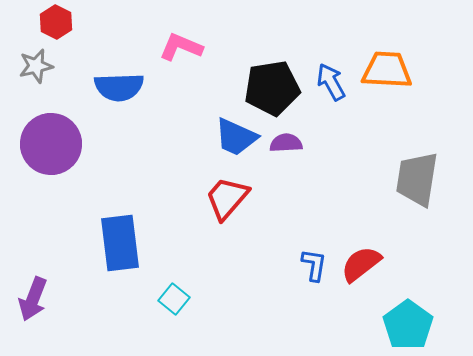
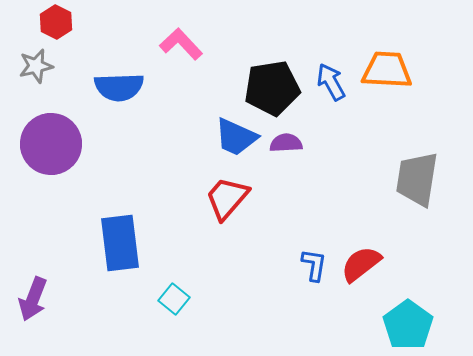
pink L-shape: moved 3 px up; rotated 24 degrees clockwise
